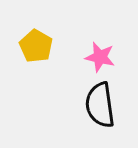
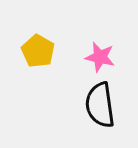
yellow pentagon: moved 2 px right, 5 px down
